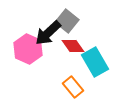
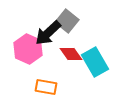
red diamond: moved 2 px left, 8 px down
orange rectangle: moved 27 px left; rotated 40 degrees counterclockwise
